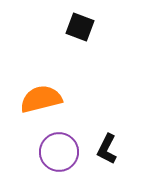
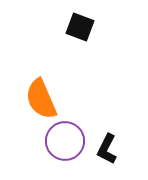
orange semicircle: rotated 99 degrees counterclockwise
purple circle: moved 6 px right, 11 px up
